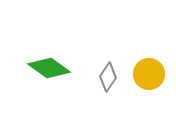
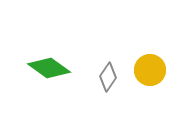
yellow circle: moved 1 px right, 4 px up
